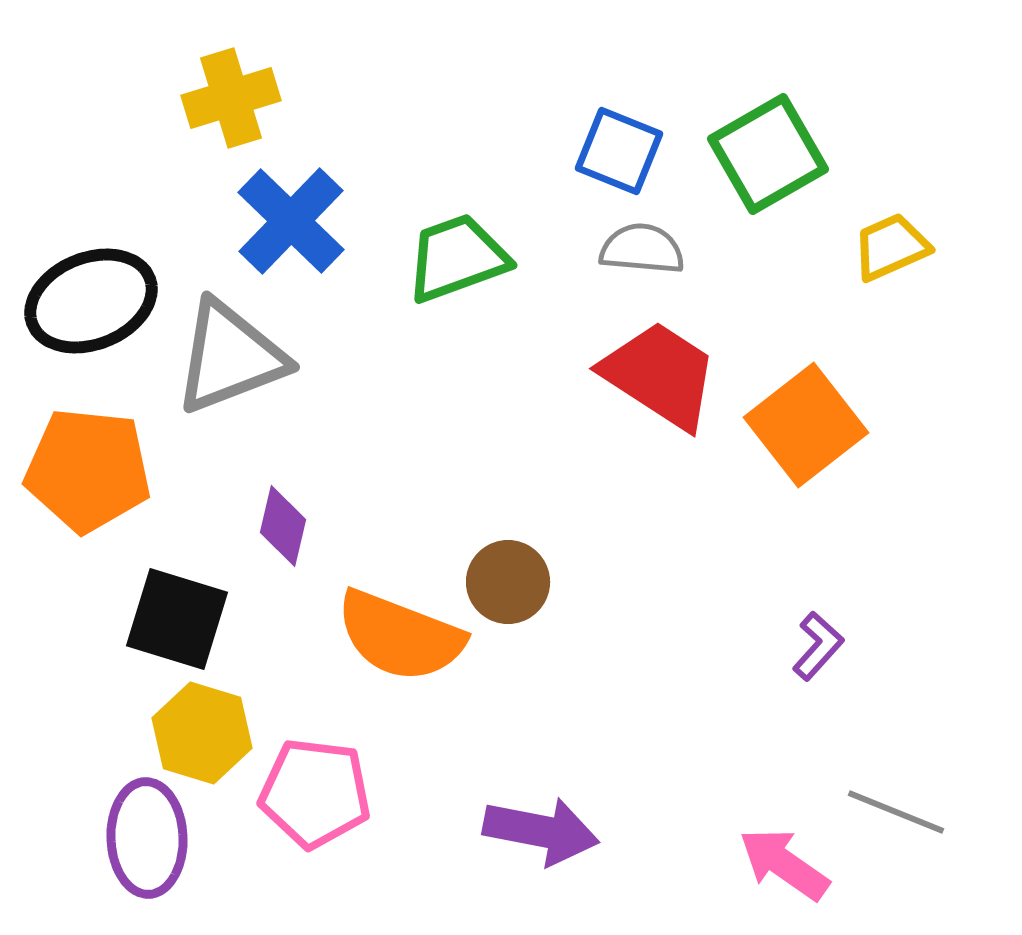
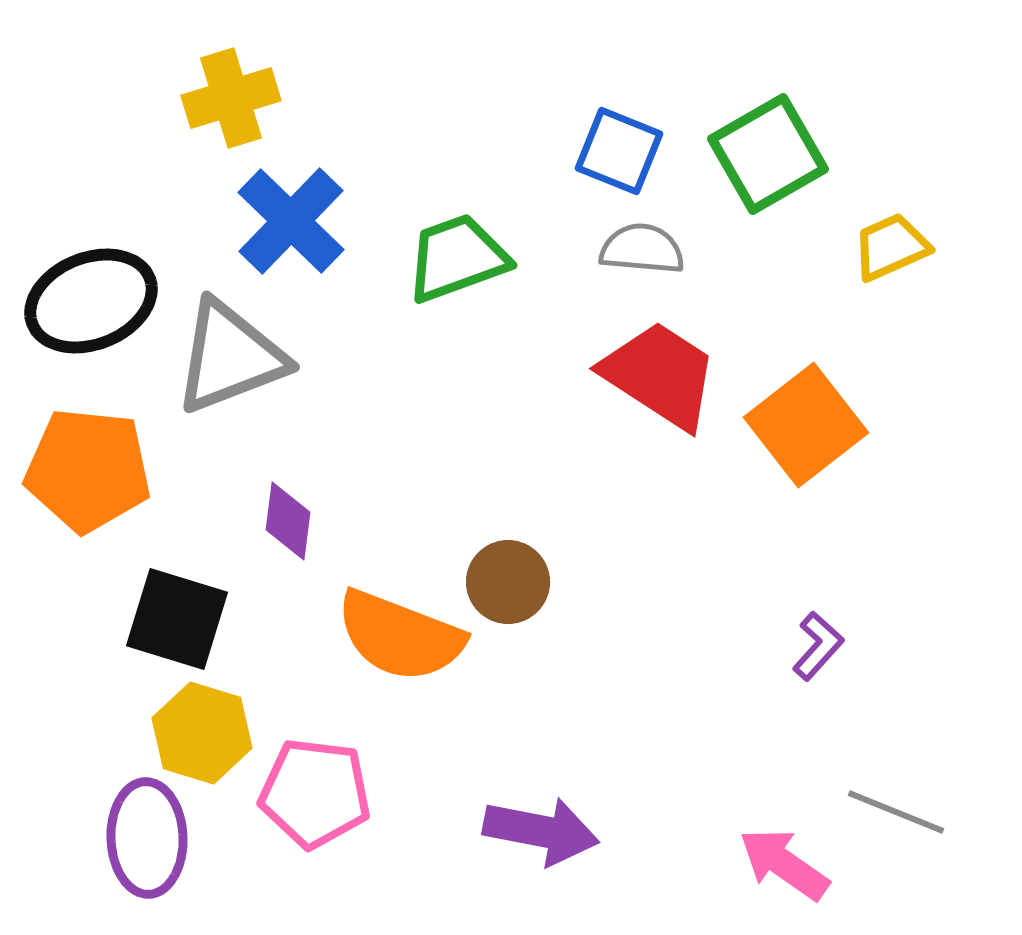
purple diamond: moved 5 px right, 5 px up; rotated 6 degrees counterclockwise
